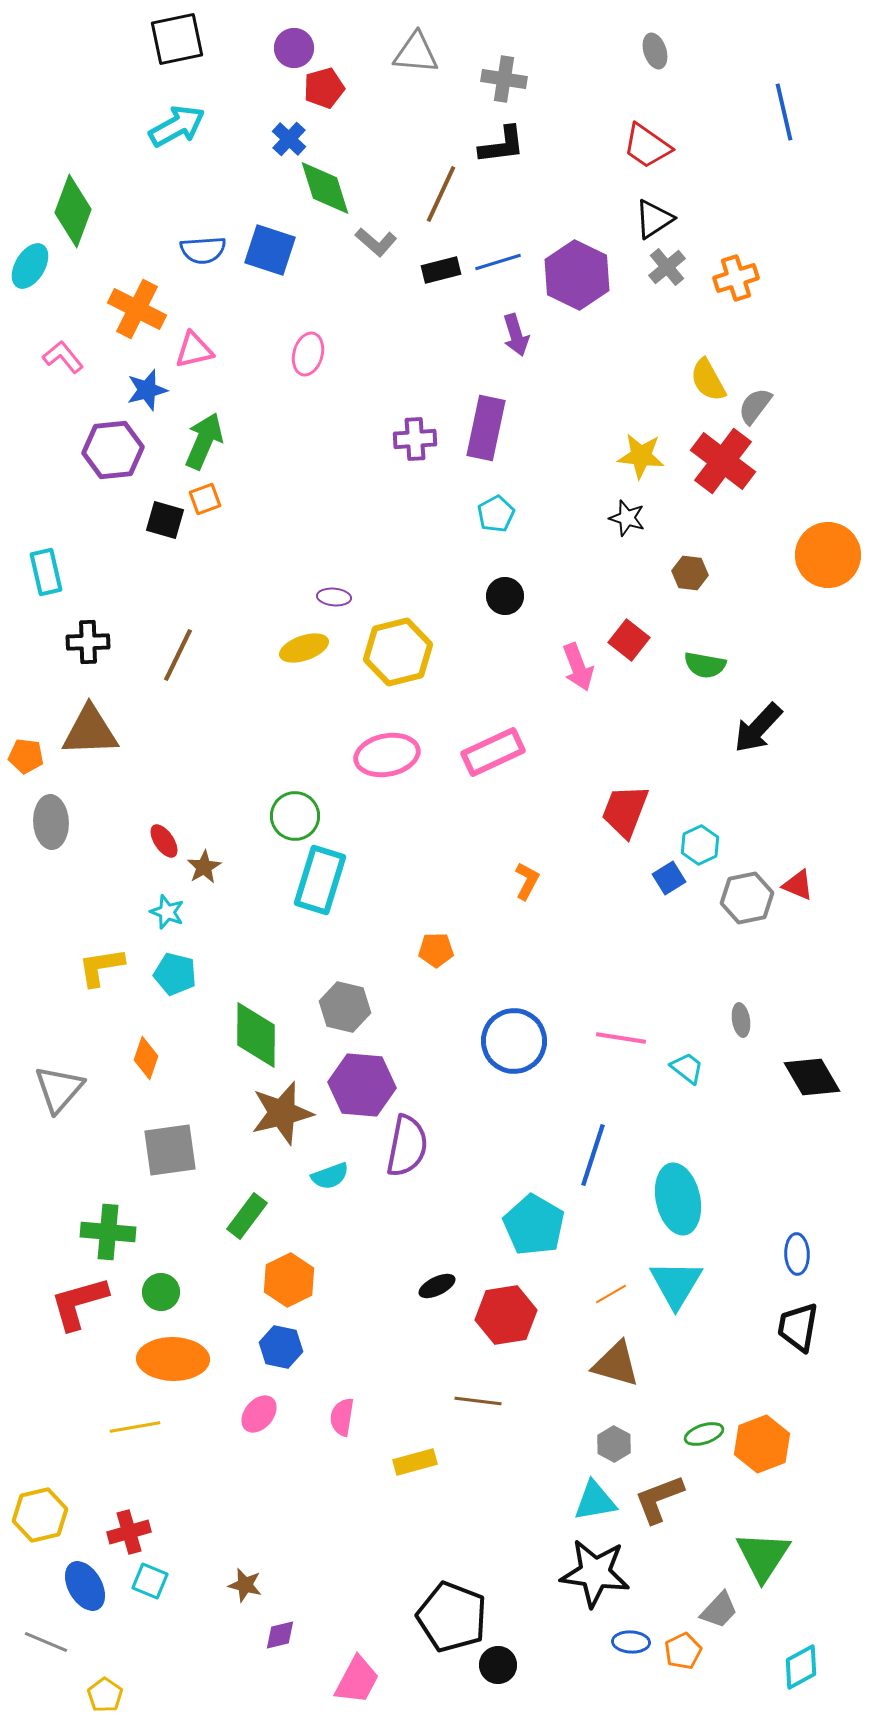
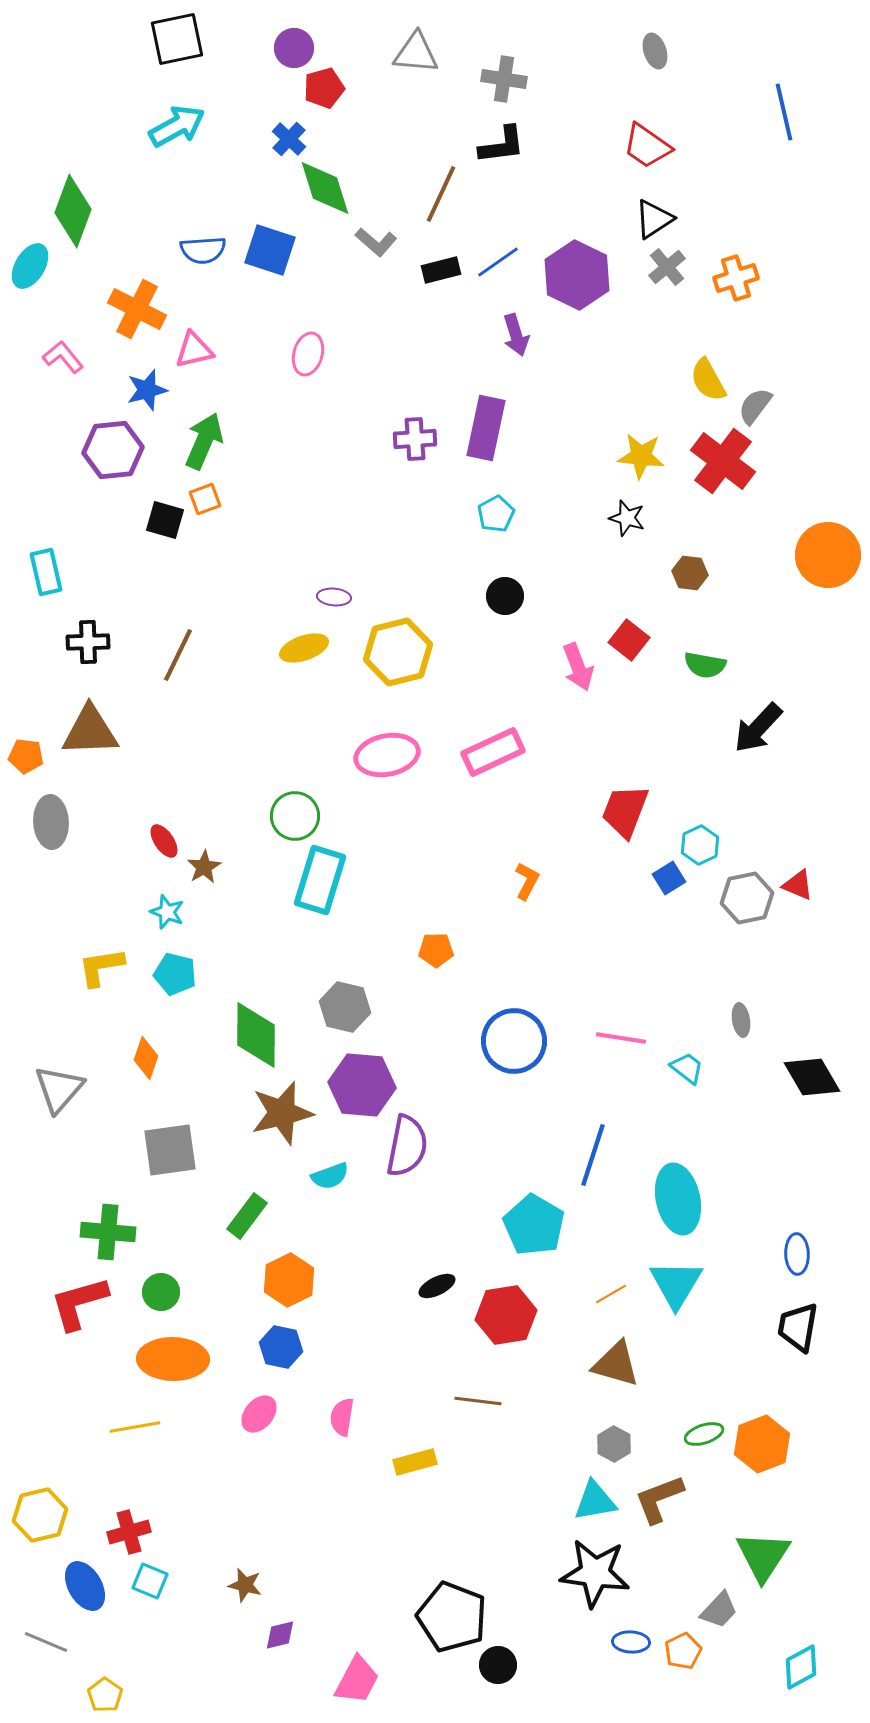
blue line at (498, 262): rotated 18 degrees counterclockwise
